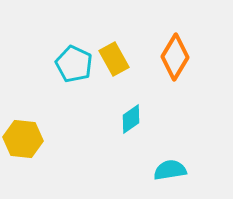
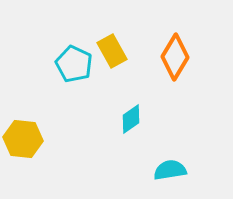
yellow rectangle: moved 2 px left, 8 px up
